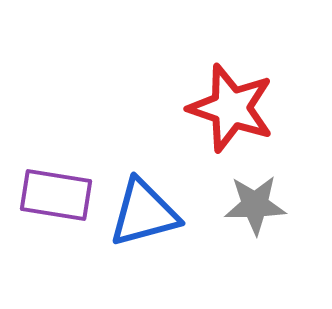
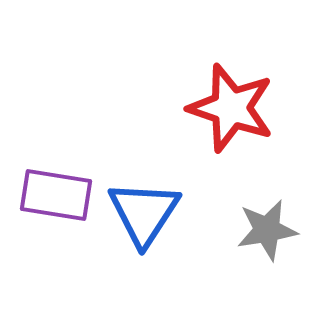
gray star: moved 12 px right, 25 px down; rotated 8 degrees counterclockwise
blue triangle: rotated 42 degrees counterclockwise
